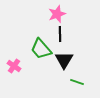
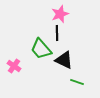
pink star: moved 3 px right
black line: moved 3 px left, 1 px up
black triangle: rotated 36 degrees counterclockwise
